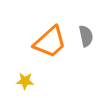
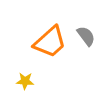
gray semicircle: rotated 25 degrees counterclockwise
